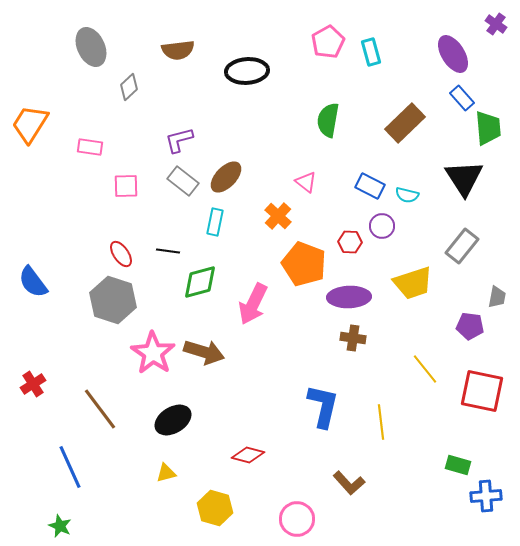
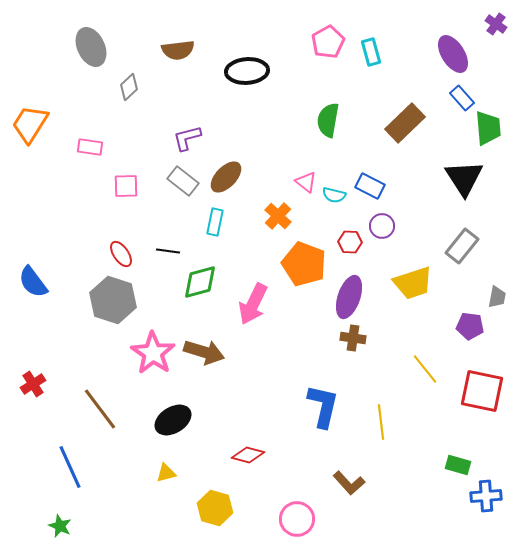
purple L-shape at (179, 140): moved 8 px right, 2 px up
cyan semicircle at (407, 195): moved 73 px left
purple ellipse at (349, 297): rotated 69 degrees counterclockwise
